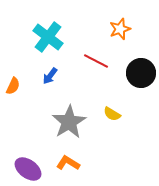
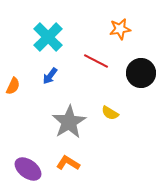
orange star: rotated 10 degrees clockwise
cyan cross: rotated 8 degrees clockwise
yellow semicircle: moved 2 px left, 1 px up
